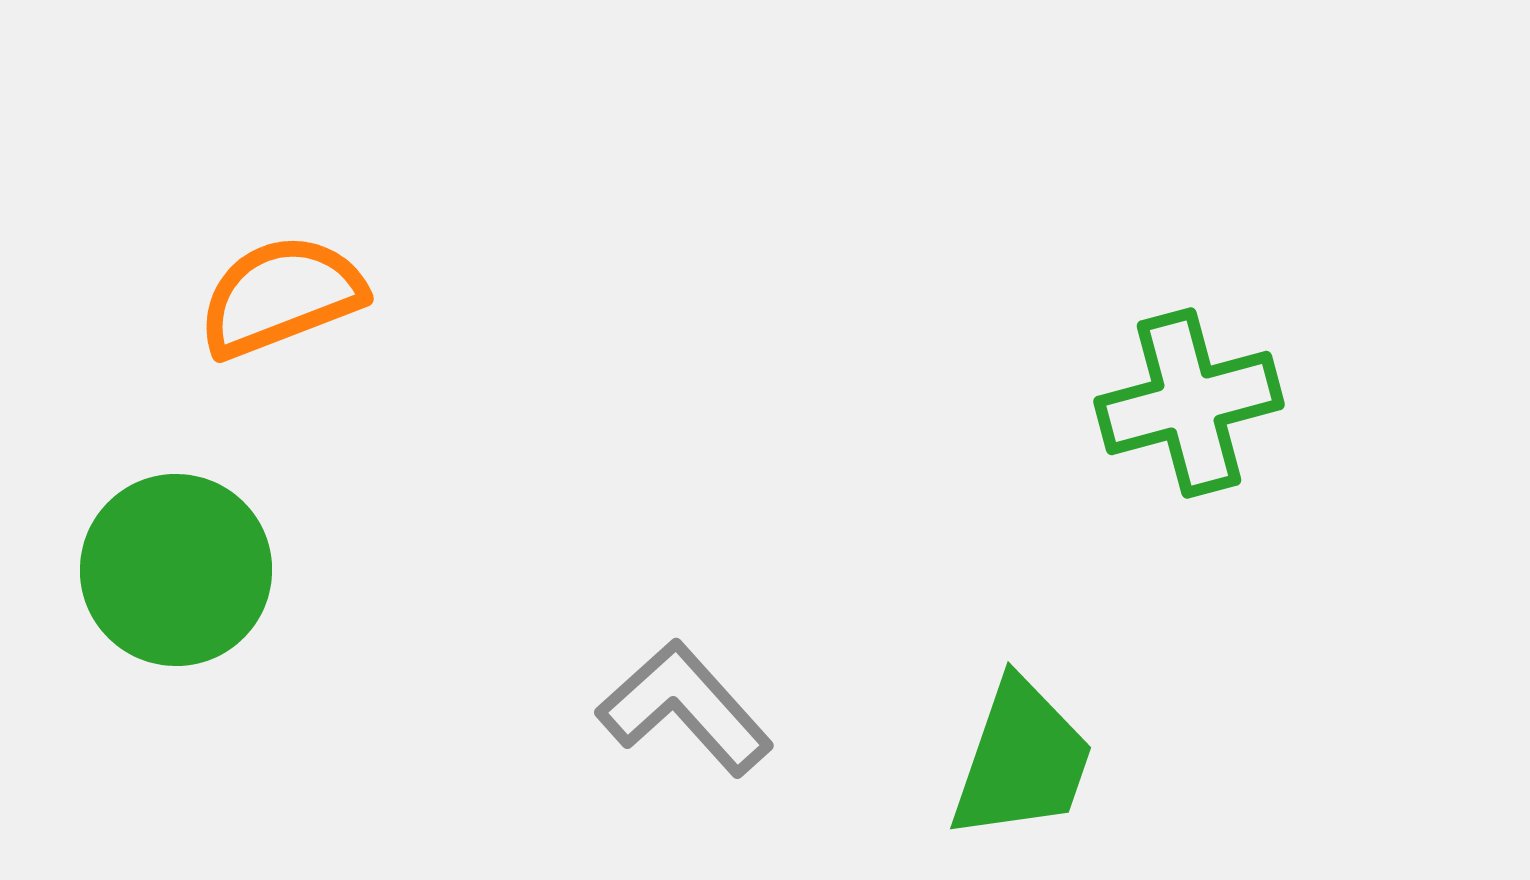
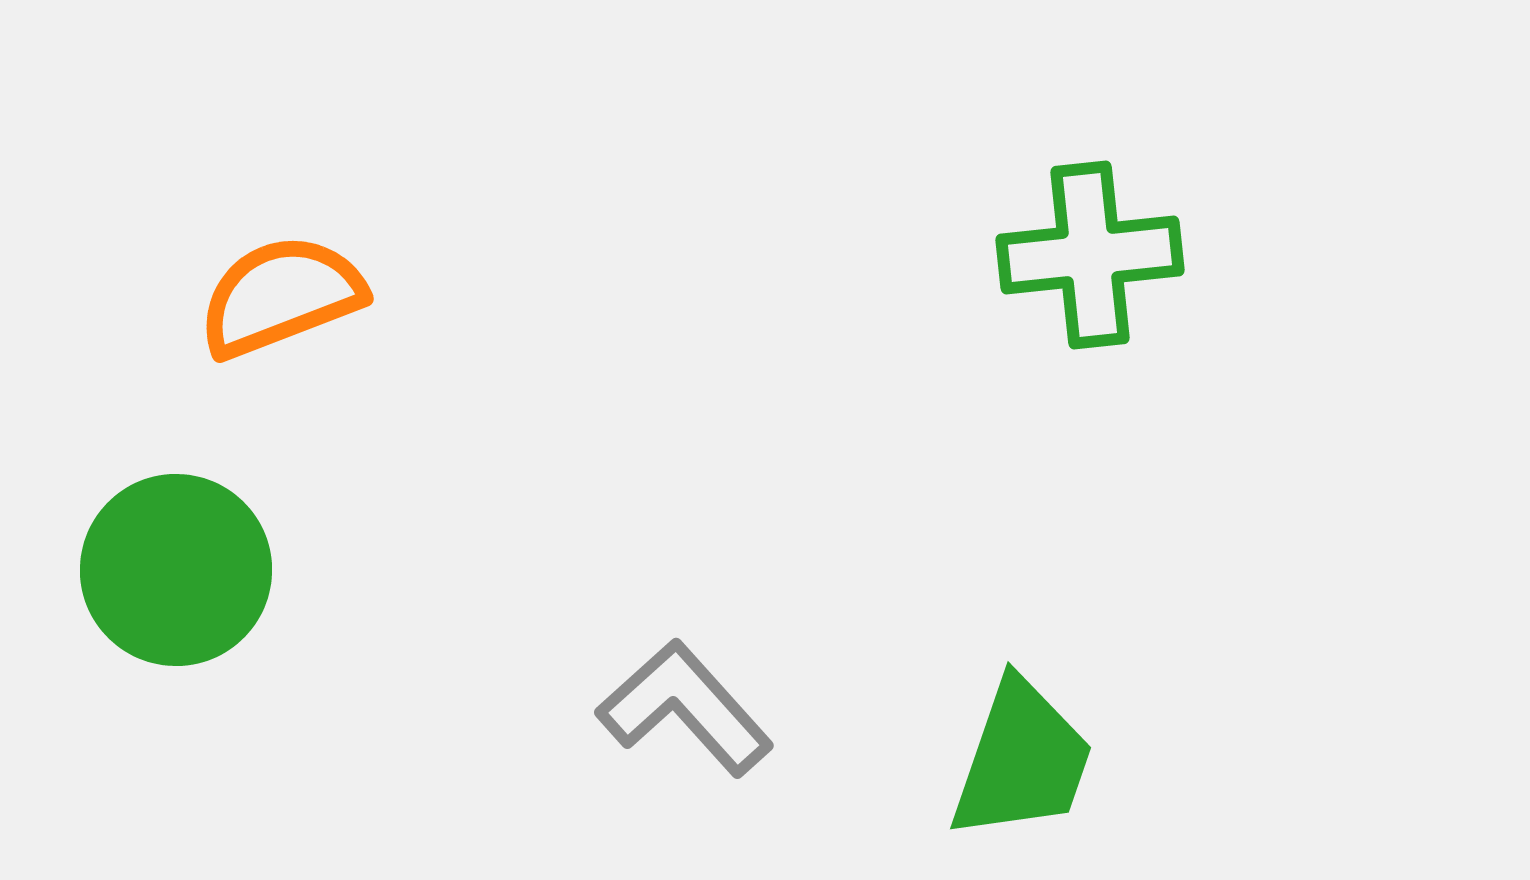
green cross: moved 99 px left, 148 px up; rotated 9 degrees clockwise
